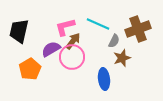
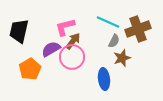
cyan line: moved 10 px right, 2 px up
